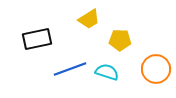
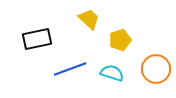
yellow trapezoid: rotated 105 degrees counterclockwise
yellow pentagon: rotated 20 degrees counterclockwise
cyan semicircle: moved 5 px right, 1 px down
